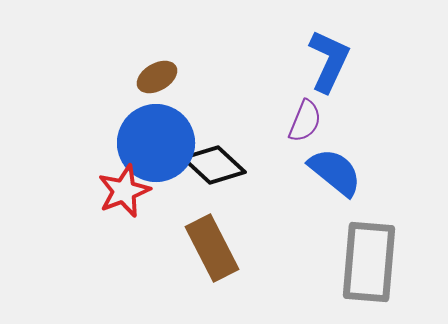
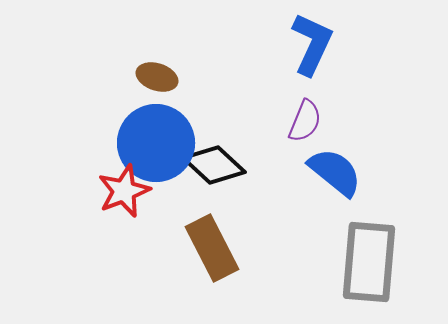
blue L-shape: moved 17 px left, 17 px up
brown ellipse: rotated 48 degrees clockwise
